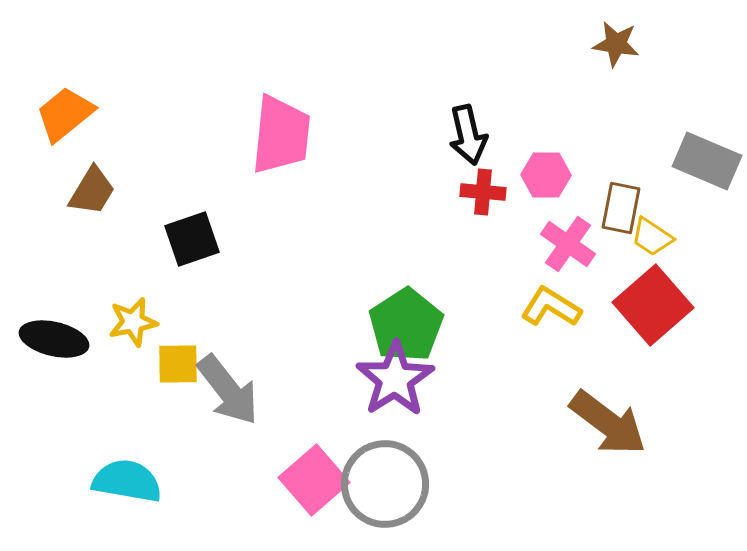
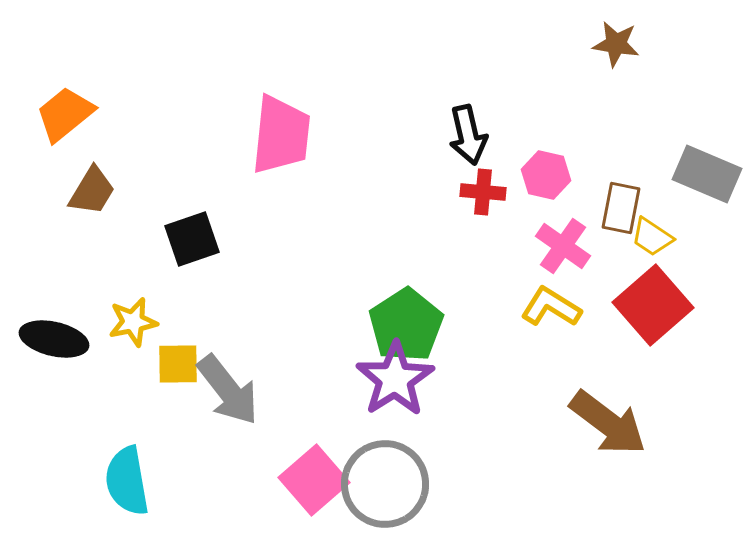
gray rectangle: moved 13 px down
pink hexagon: rotated 12 degrees clockwise
pink cross: moved 5 px left, 2 px down
cyan semicircle: rotated 110 degrees counterclockwise
